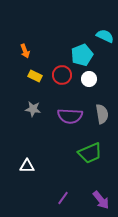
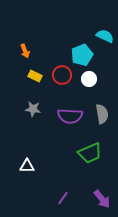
purple arrow: moved 1 px right, 1 px up
